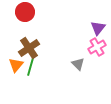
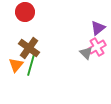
purple triangle: rotated 14 degrees clockwise
brown cross: rotated 20 degrees counterclockwise
gray triangle: moved 8 px right, 11 px up
